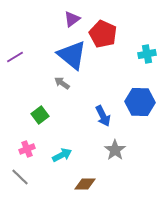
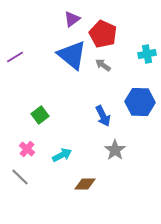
gray arrow: moved 41 px right, 18 px up
pink cross: rotated 28 degrees counterclockwise
